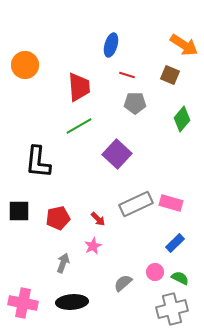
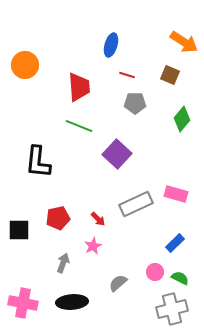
orange arrow: moved 3 px up
green line: rotated 52 degrees clockwise
pink rectangle: moved 5 px right, 9 px up
black square: moved 19 px down
gray semicircle: moved 5 px left
